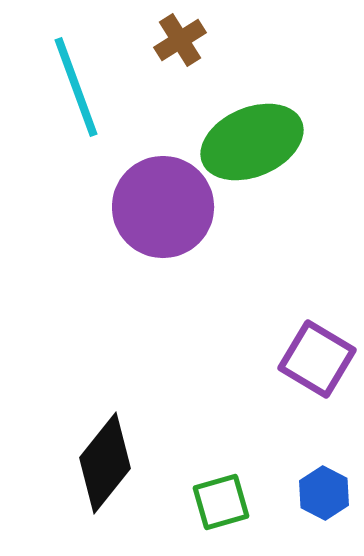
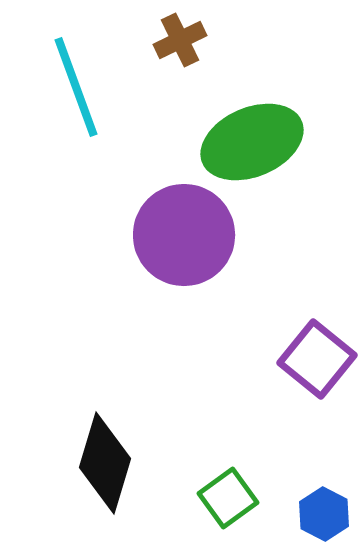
brown cross: rotated 6 degrees clockwise
purple circle: moved 21 px right, 28 px down
purple square: rotated 8 degrees clockwise
black diamond: rotated 22 degrees counterclockwise
blue hexagon: moved 21 px down
green square: moved 7 px right, 4 px up; rotated 20 degrees counterclockwise
